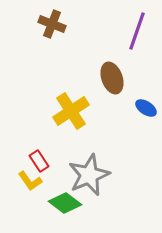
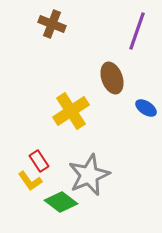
green diamond: moved 4 px left, 1 px up
